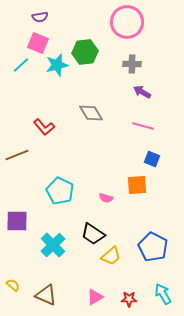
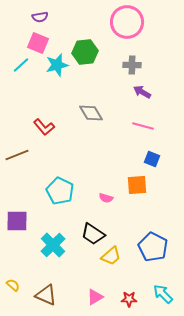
gray cross: moved 1 px down
cyan arrow: rotated 15 degrees counterclockwise
